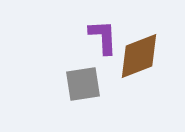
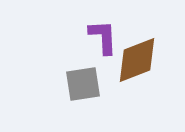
brown diamond: moved 2 px left, 4 px down
